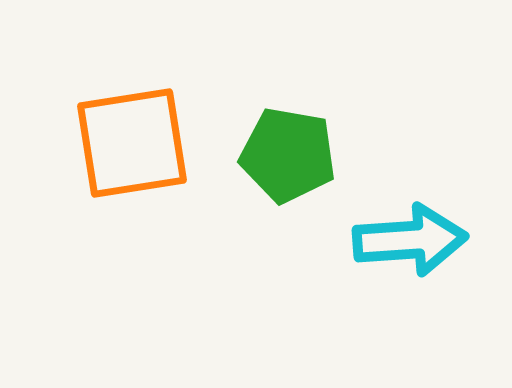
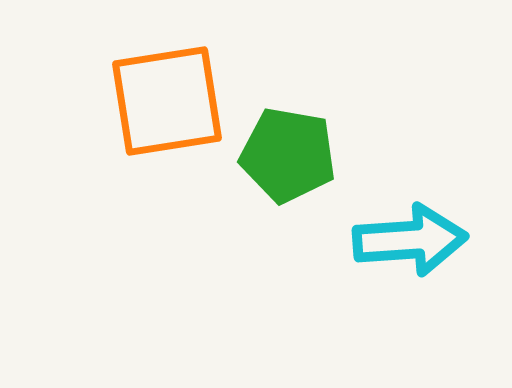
orange square: moved 35 px right, 42 px up
